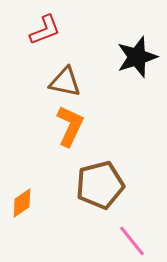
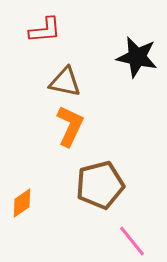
red L-shape: rotated 16 degrees clockwise
black star: rotated 30 degrees clockwise
